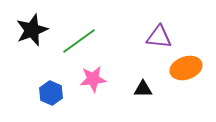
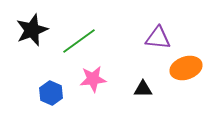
purple triangle: moved 1 px left, 1 px down
